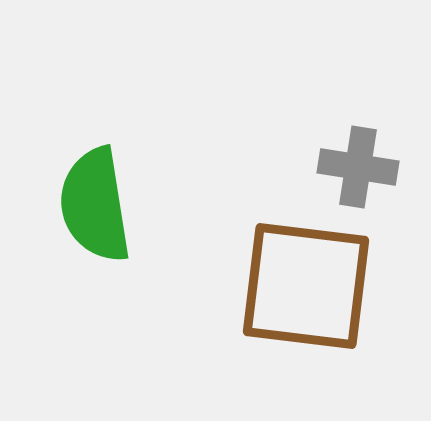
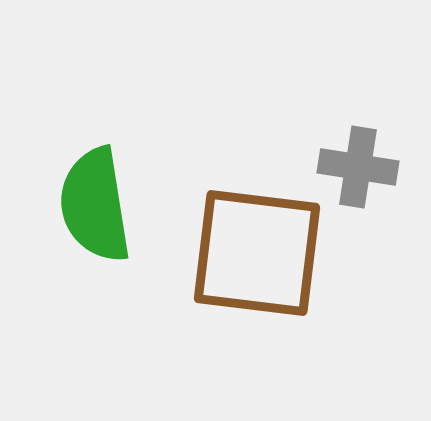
brown square: moved 49 px left, 33 px up
